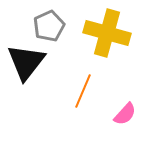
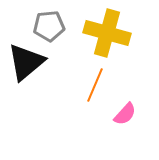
gray pentagon: rotated 20 degrees clockwise
black triangle: rotated 12 degrees clockwise
orange line: moved 12 px right, 6 px up
